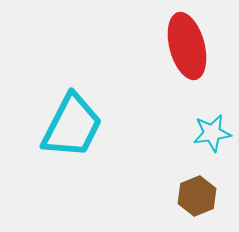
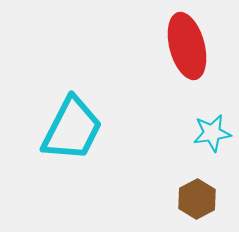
cyan trapezoid: moved 3 px down
brown hexagon: moved 3 px down; rotated 6 degrees counterclockwise
